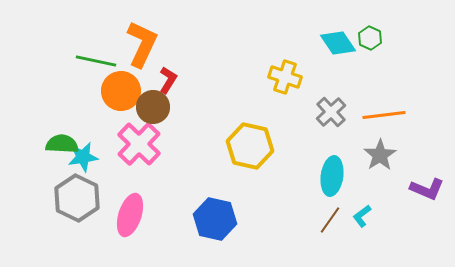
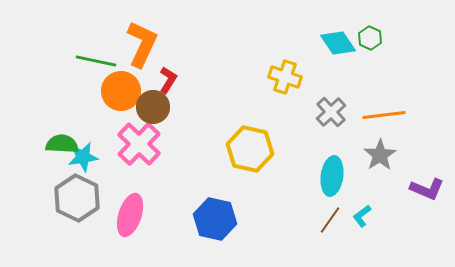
yellow hexagon: moved 3 px down
